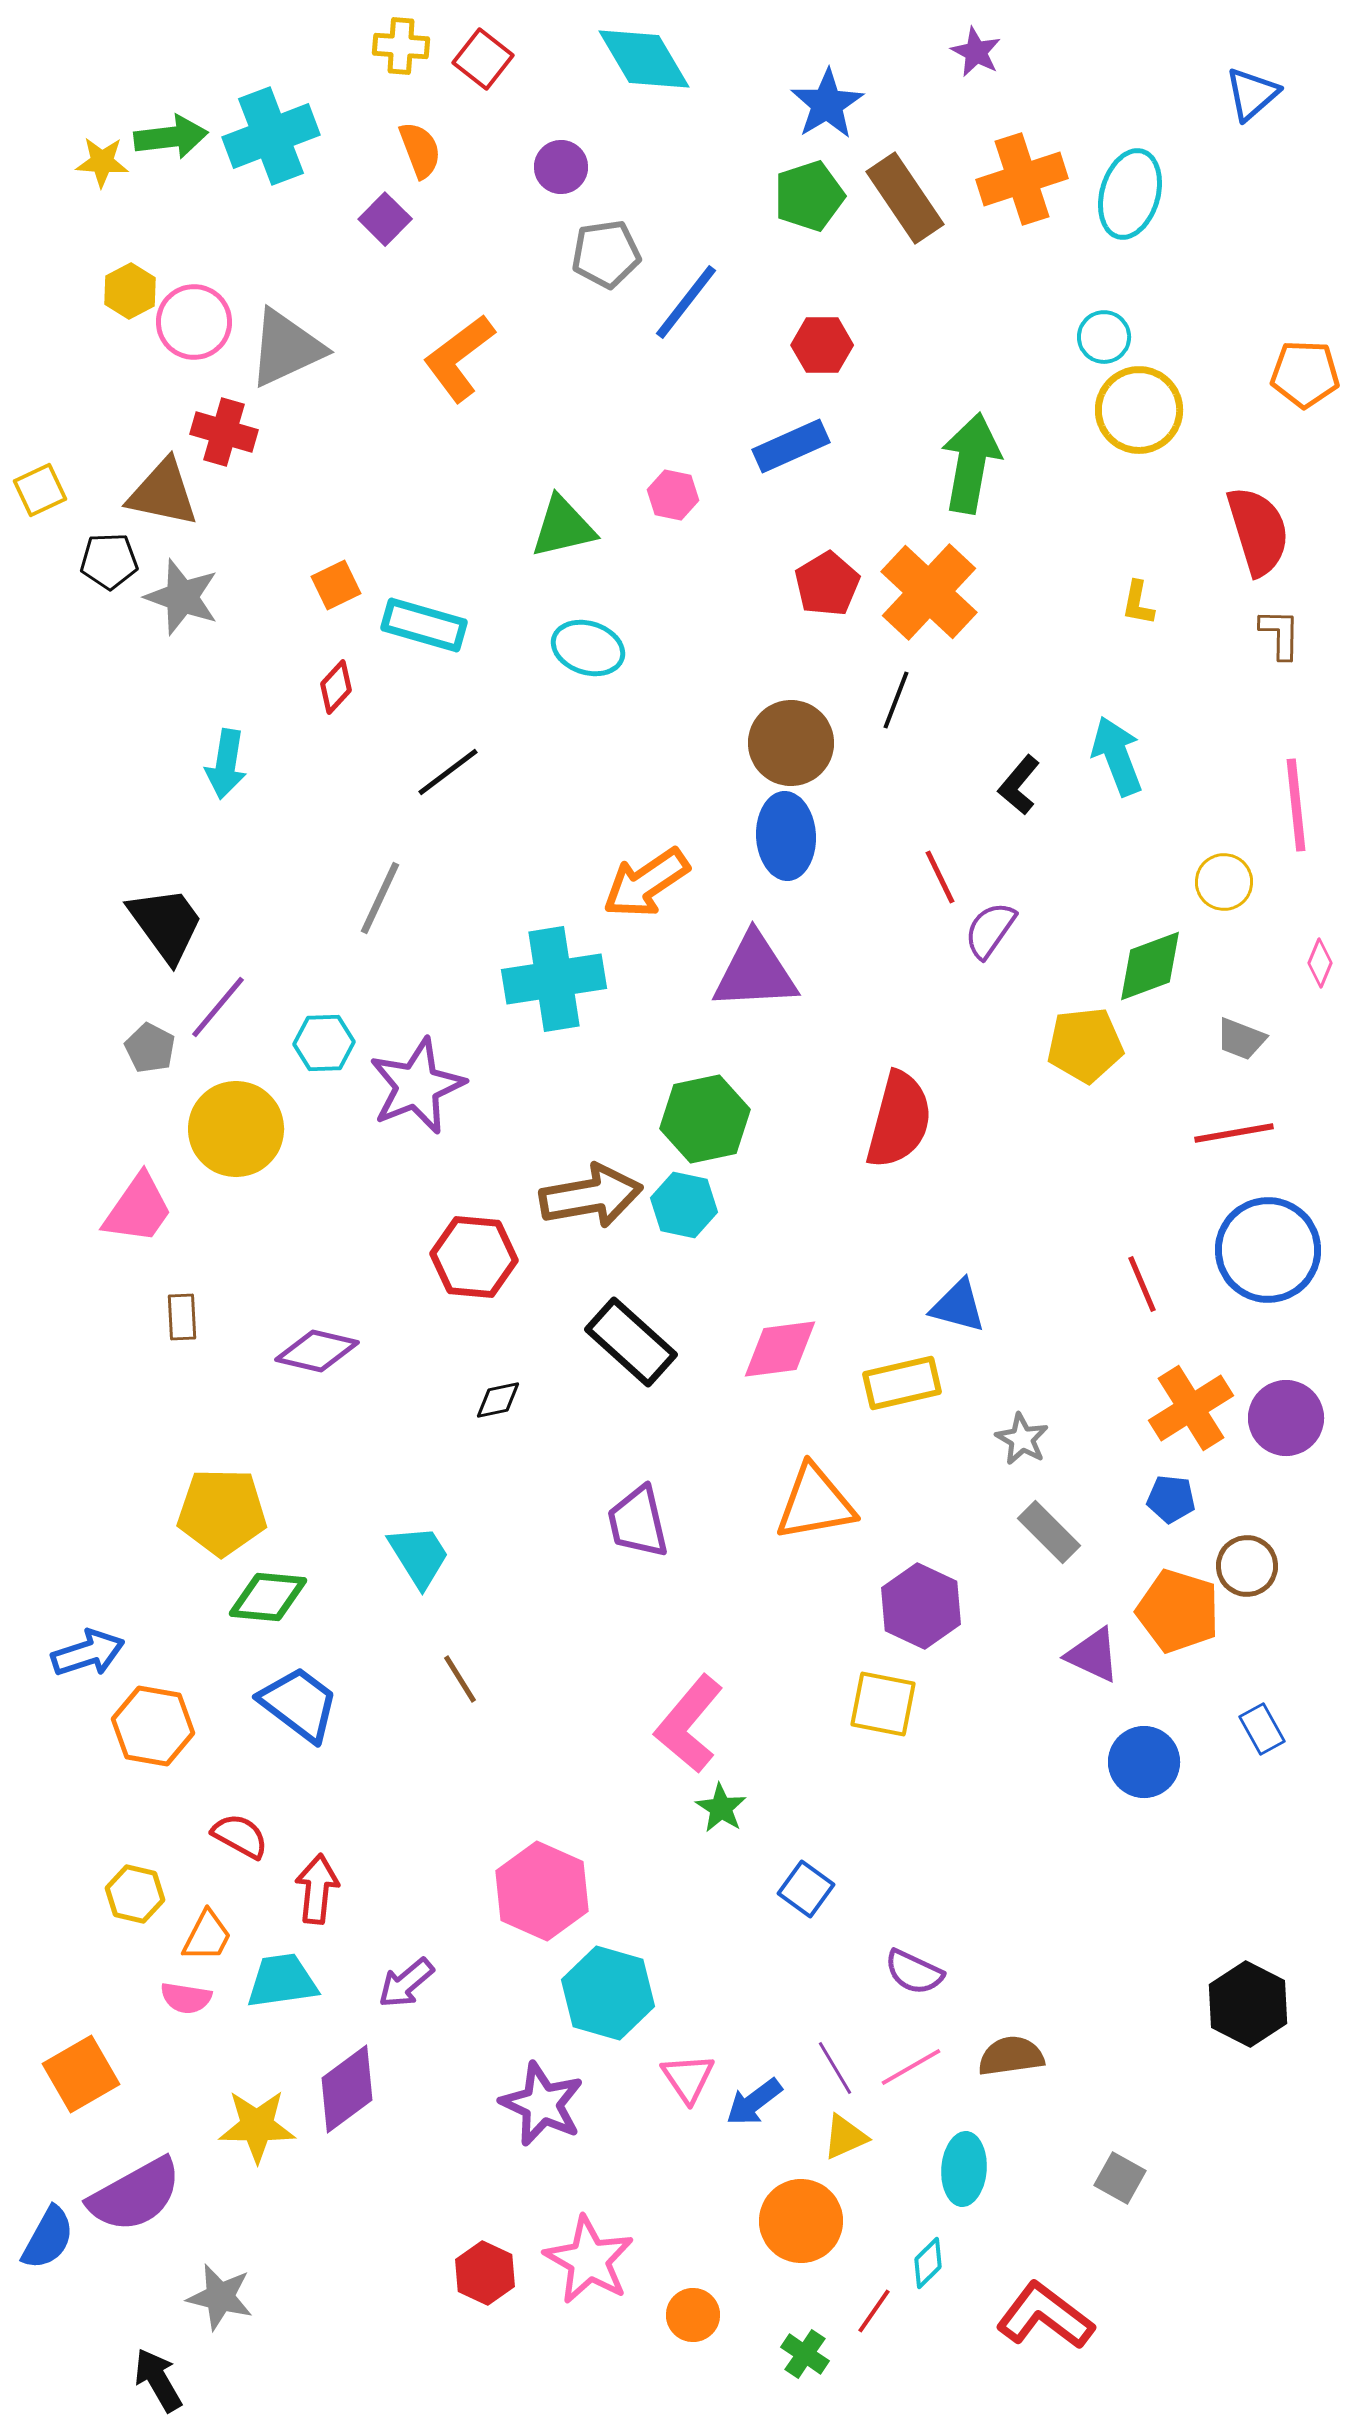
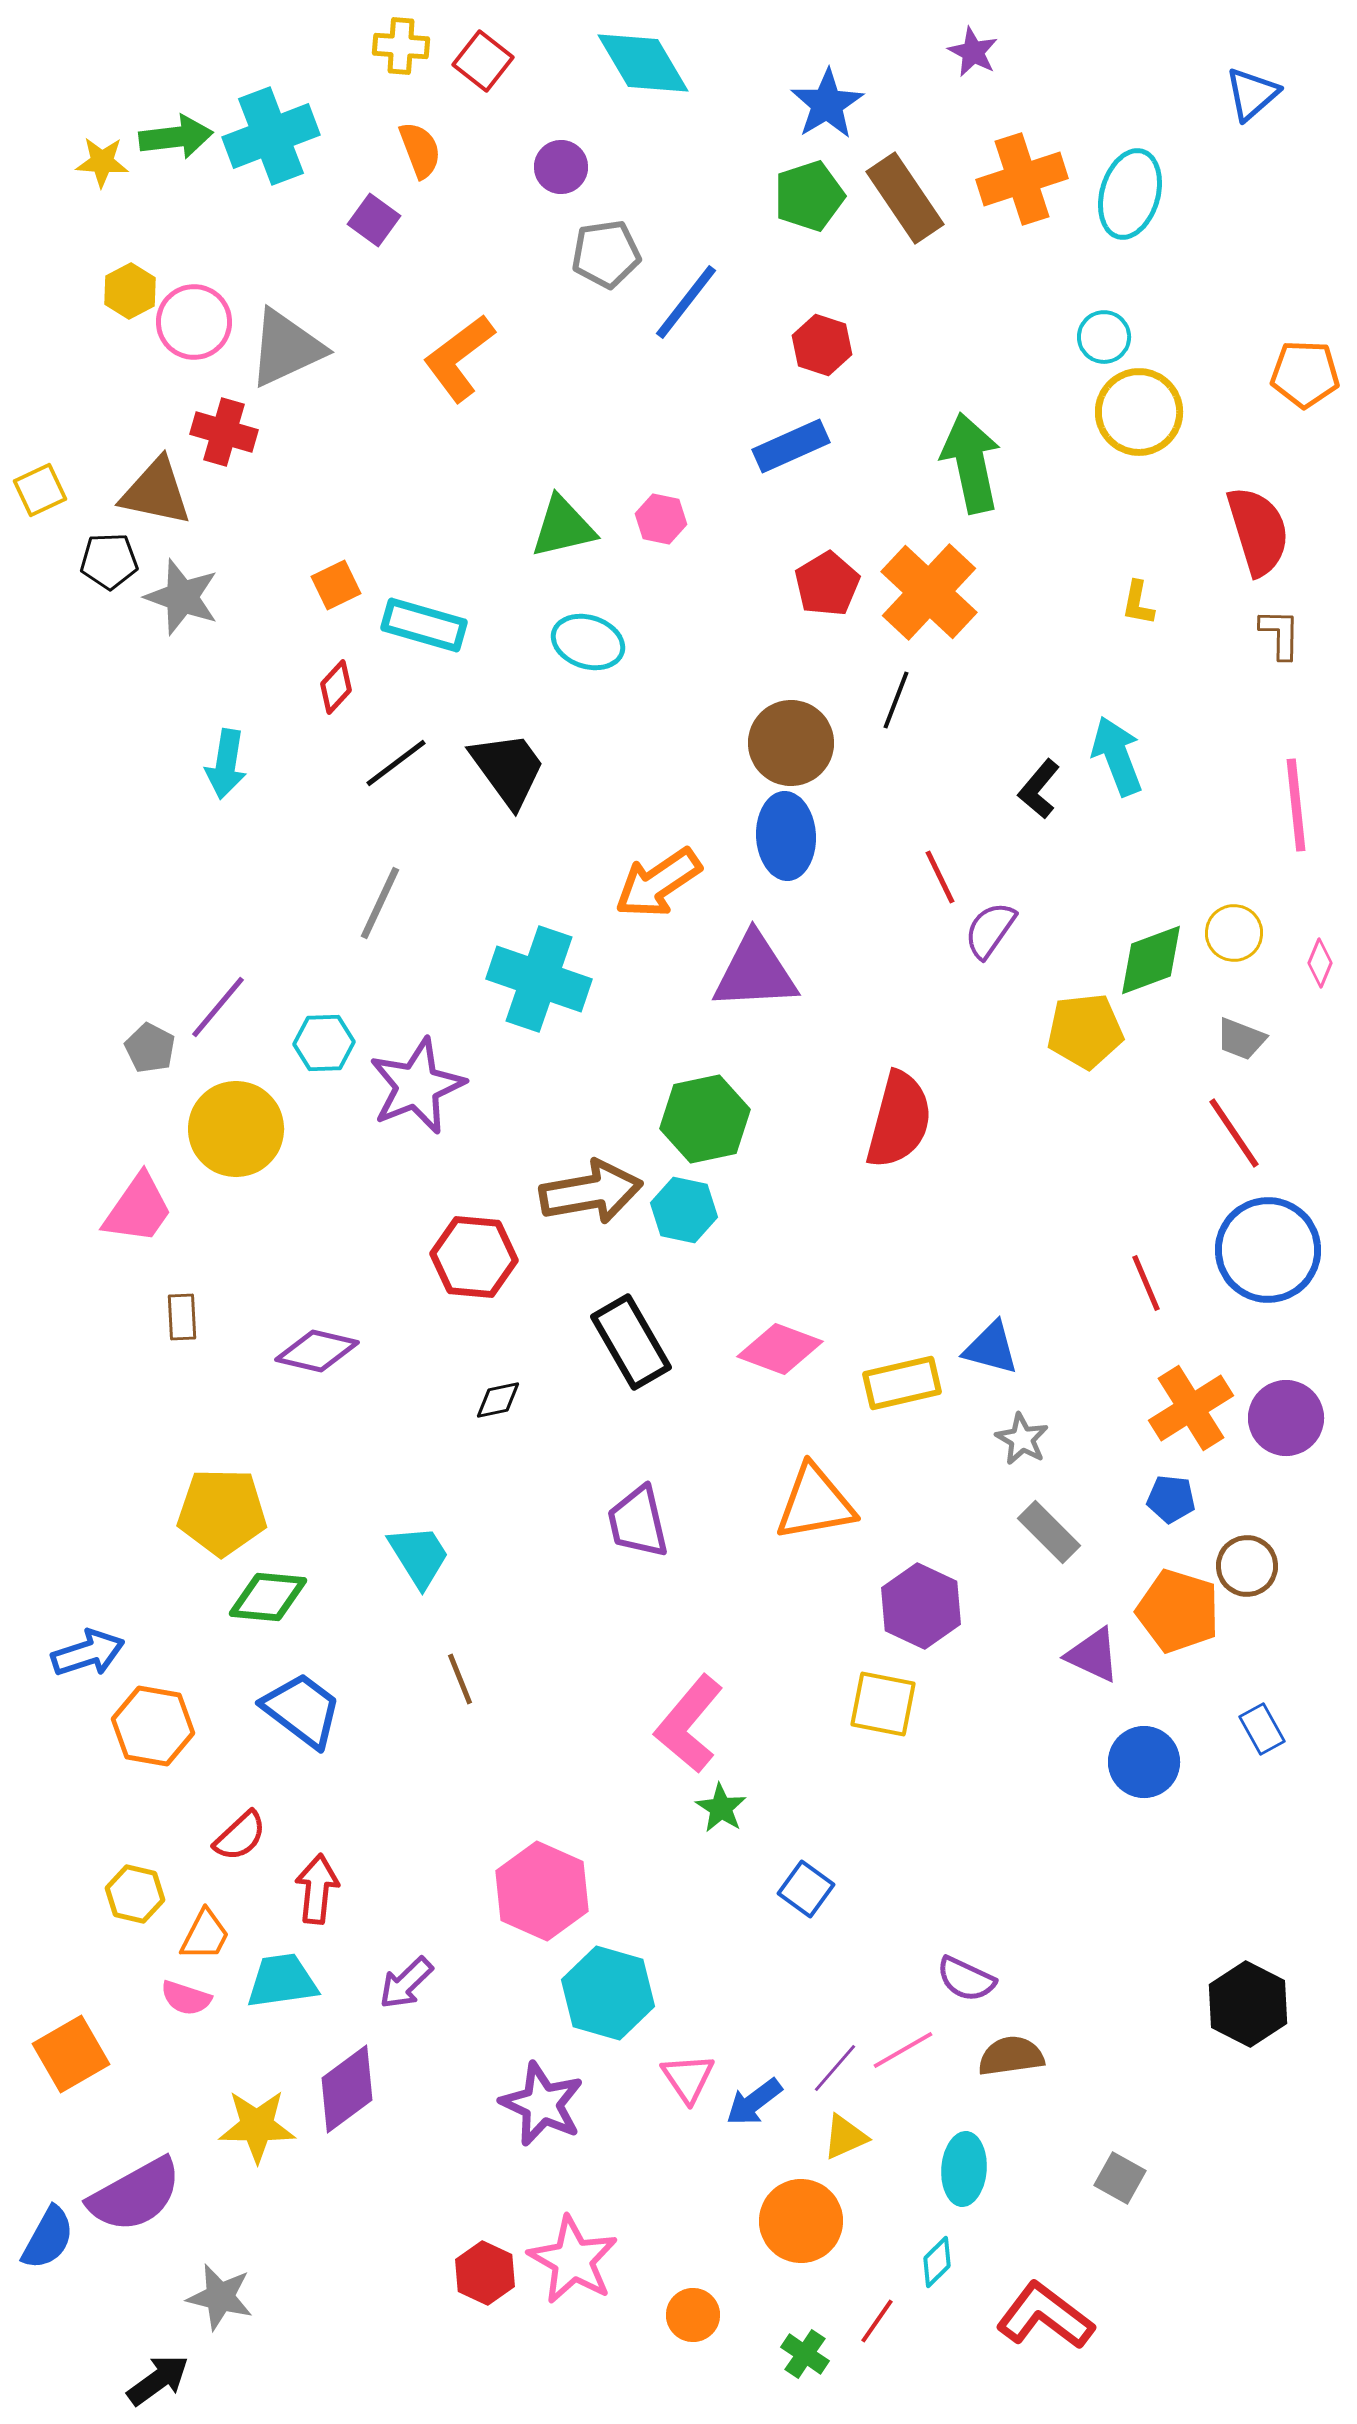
purple star at (976, 52): moved 3 px left
red square at (483, 59): moved 2 px down
cyan diamond at (644, 59): moved 1 px left, 4 px down
green arrow at (171, 137): moved 5 px right
purple square at (385, 219): moved 11 px left, 1 px down; rotated 9 degrees counterclockwise
red hexagon at (822, 345): rotated 18 degrees clockwise
yellow circle at (1139, 410): moved 2 px down
green arrow at (971, 463): rotated 22 degrees counterclockwise
brown triangle at (163, 493): moved 7 px left, 1 px up
pink hexagon at (673, 495): moved 12 px left, 24 px down
cyan ellipse at (588, 648): moved 6 px up
black line at (448, 772): moved 52 px left, 9 px up
black L-shape at (1019, 785): moved 20 px right, 4 px down
yellow circle at (1224, 882): moved 10 px right, 51 px down
orange arrow at (646, 883): moved 12 px right
gray line at (380, 898): moved 5 px down
black trapezoid at (166, 924): moved 342 px right, 155 px up
green diamond at (1150, 966): moved 1 px right, 6 px up
cyan cross at (554, 979): moved 15 px left; rotated 28 degrees clockwise
yellow pentagon at (1085, 1045): moved 14 px up
red line at (1234, 1133): rotated 66 degrees clockwise
brown arrow at (591, 1196): moved 4 px up
cyan hexagon at (684, 1205): moved 5 px down
red line at (1142, 1284): moved 4 px right, 1 px up
blue triangle at (958, 1306): moved 33 px right, 42 px down
black rectangle at (631, 1342): rotated 18 degrees clockwise
pink diamond at (780, 1349): rotated 28 degrees clockwise
brown line at (460, 1679): rotated 10 degrees clockwise
blue trapezoid at (299, 1704): moved 3 px right, 6 px down
red semicircle at (240, 1836): rotated 108 degrees clockwise
orange trapezoid at (207, 1936): moved 2 px left, 1 px up
purple semicircle at (914, 1972): moved 52 px right, 7 px down
purple arrow at (406, 1983): rotated 4 degrees counterclockwise
pink semicircle at (186, 1998): rotated 9 degrees clockwise
pink line at (911, 2067): moved 8 px left, 17 px up
purple line at (835, 2068): rotated 72 degrees clockwise
orange square at (81, 2074): moved 10 px left, 20 px up
pink star at (589, 2260): moved 16 px left
cyan diamond at (928, 2263): moved 9 px right, 1 px up
red line at (874, 2311): moved 3 px right, 10 px down
black arrow at (158, 2380): rotated 84 degrees clockwise
